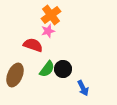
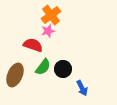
green semicircle: moved 4 px left, 2 px up
blue arrow: moved 1 px left
